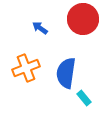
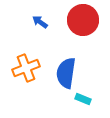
red circle: moved 1 px down
blue arrow: moved 6 px up
cyan rectangle: moved 1 px left, 1 px down; rotated 28 degrees counterclockwise
